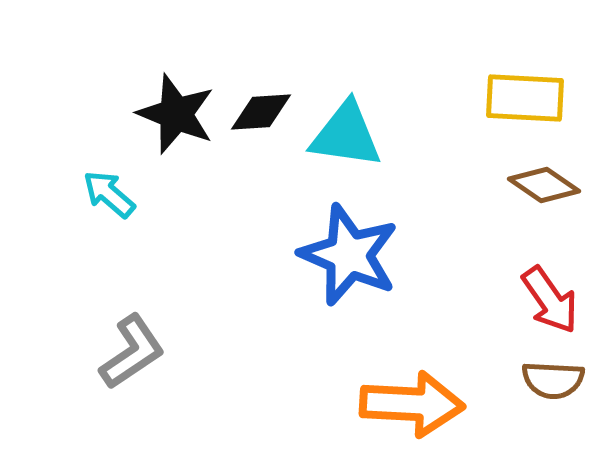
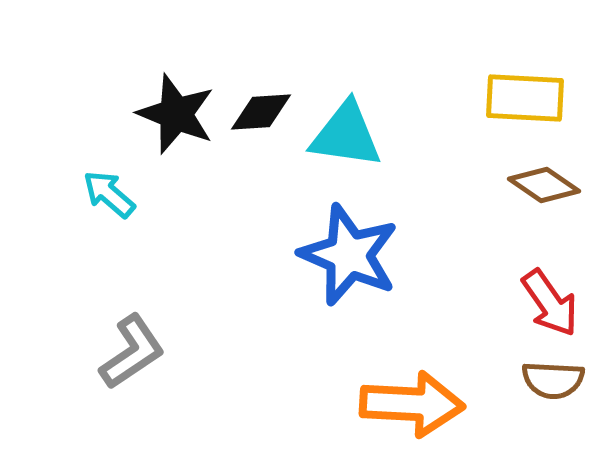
red arrow: moved 3 px down
